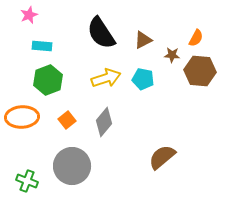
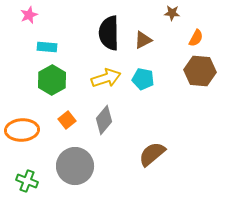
black semicircle: moved 8 px right; rotated 32 degrees clockwise
cyan rectangle: moved 5 px right, 1 px down
brown star: moved 42 px up
green hexagon: moved 4 px right; rotated 8 degrees counterclockwise
orange ellipse: moved 13 px down
gray diamond: moved 2 px up
brown semicircle: moved 10 px left, 3 px up
gray circle: moved 3 px right
